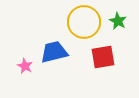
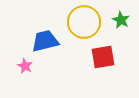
green star: moved 3 px right, 1 px up
blue trapezoid: moved 9 px left, 11 px up
